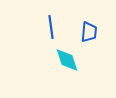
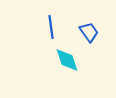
blue trapezoid: rotated 40 degrees counterclockwise
